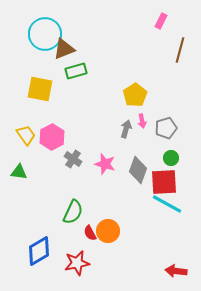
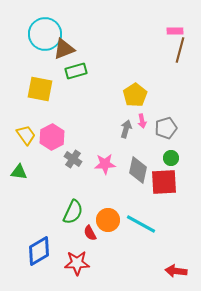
pink rectangle: moved 14 px right, 10 px down; rotated 63 degrees clockwise
pink star: rotated 20 degrees counterclockwise
gray diamond: rotated 8 degrees counterclockwise
cyan line: moved 26 px left, 20 px down
orange circle: moved 11 px up
red star: rotated 10 degrees clockwise
